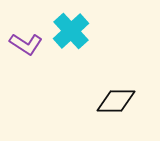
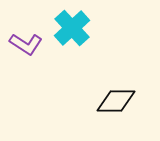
cyan cross: moved 1 px right, 3 px up
